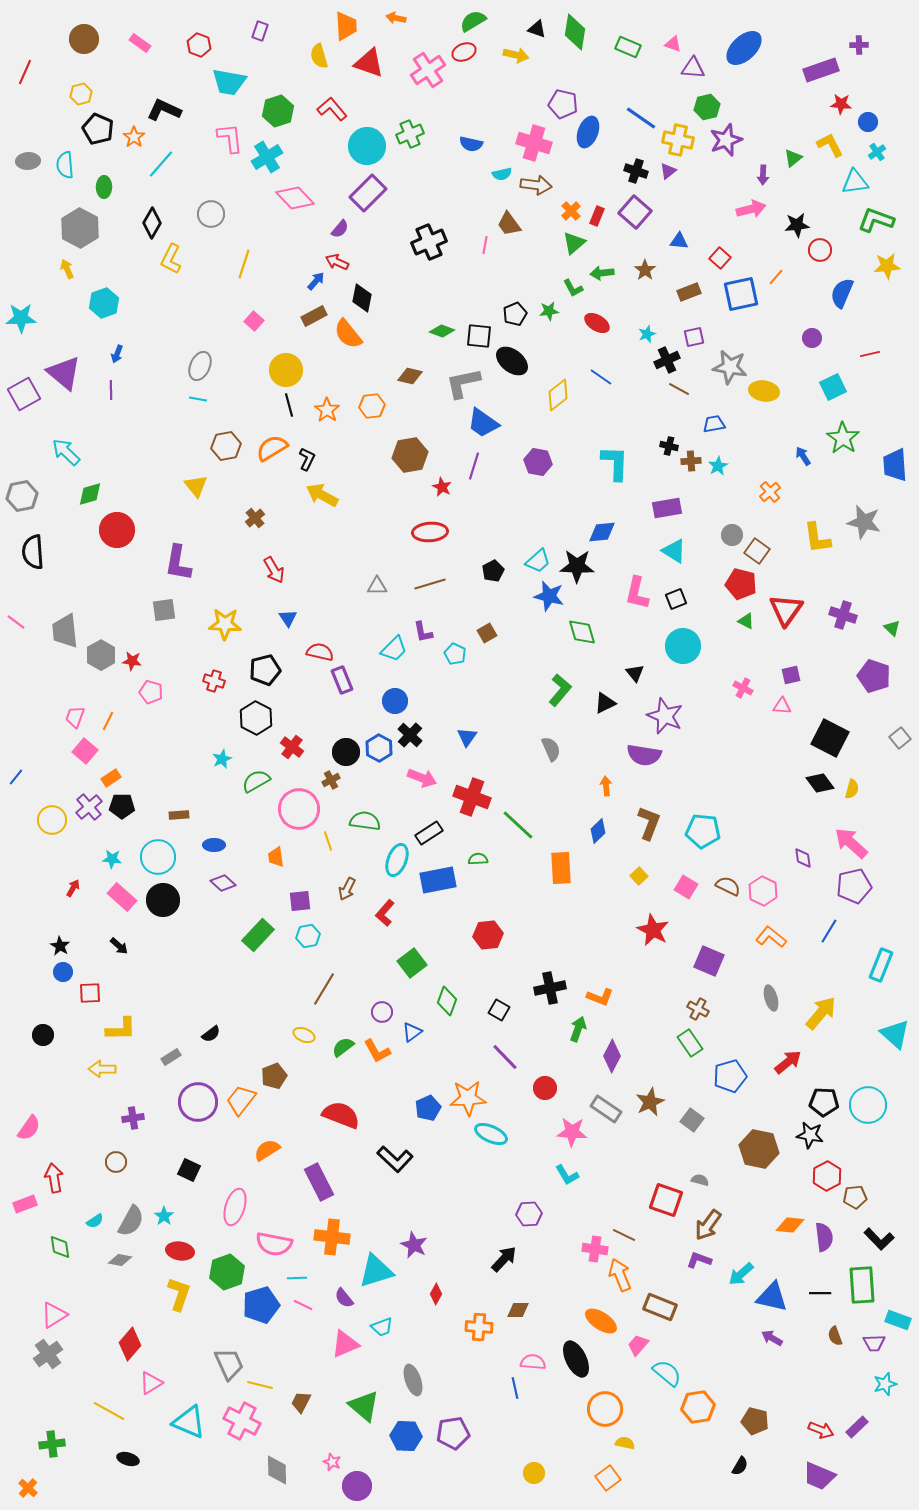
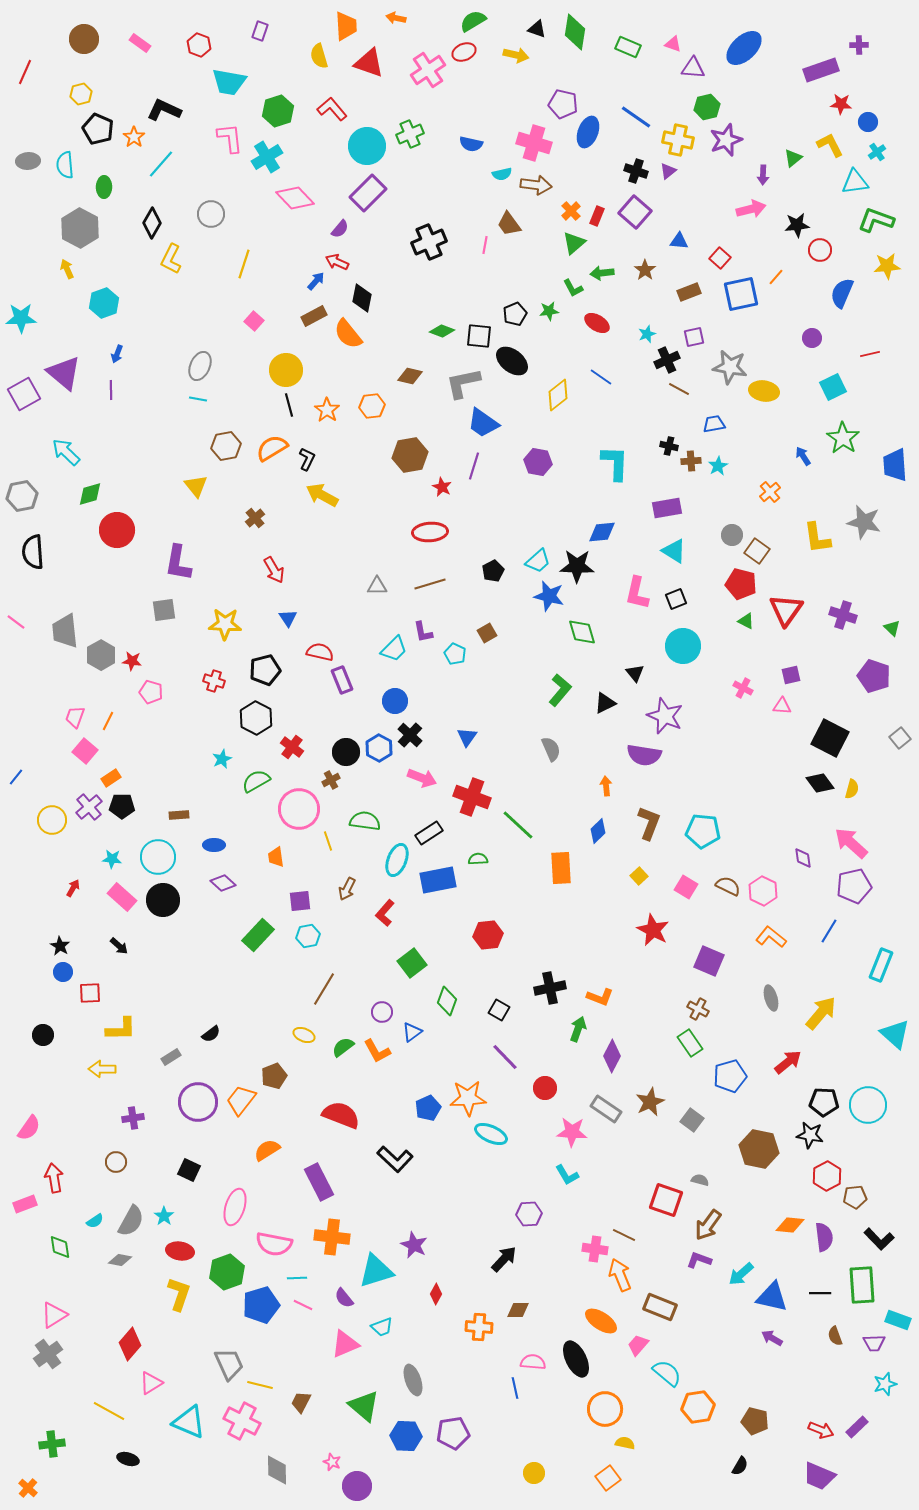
blue line at (641, 118): moved 5 px left, 1 px up
